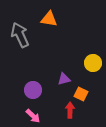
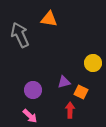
purple triangle: moved 3 px down
orange square: moved 2 px up
pink arrow: moved 3 px left
